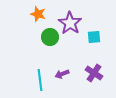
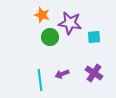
orange star: moved 4 px right, 1 px down
purple star: rotated 25 degrees counterclockwise
